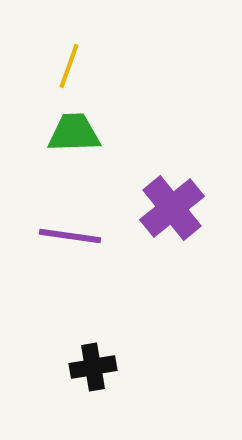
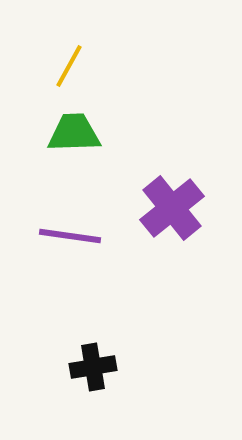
yellow line: rotated 9 degrees clockwise
